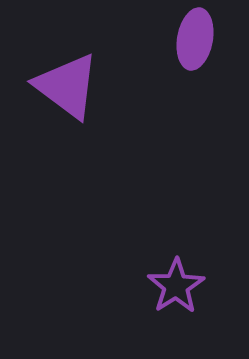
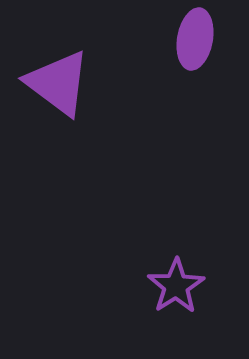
purple triangle: moved 9 px left, 3 px up
